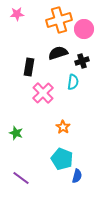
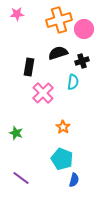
blue semicircle: moved 3 px left, 4 px down
